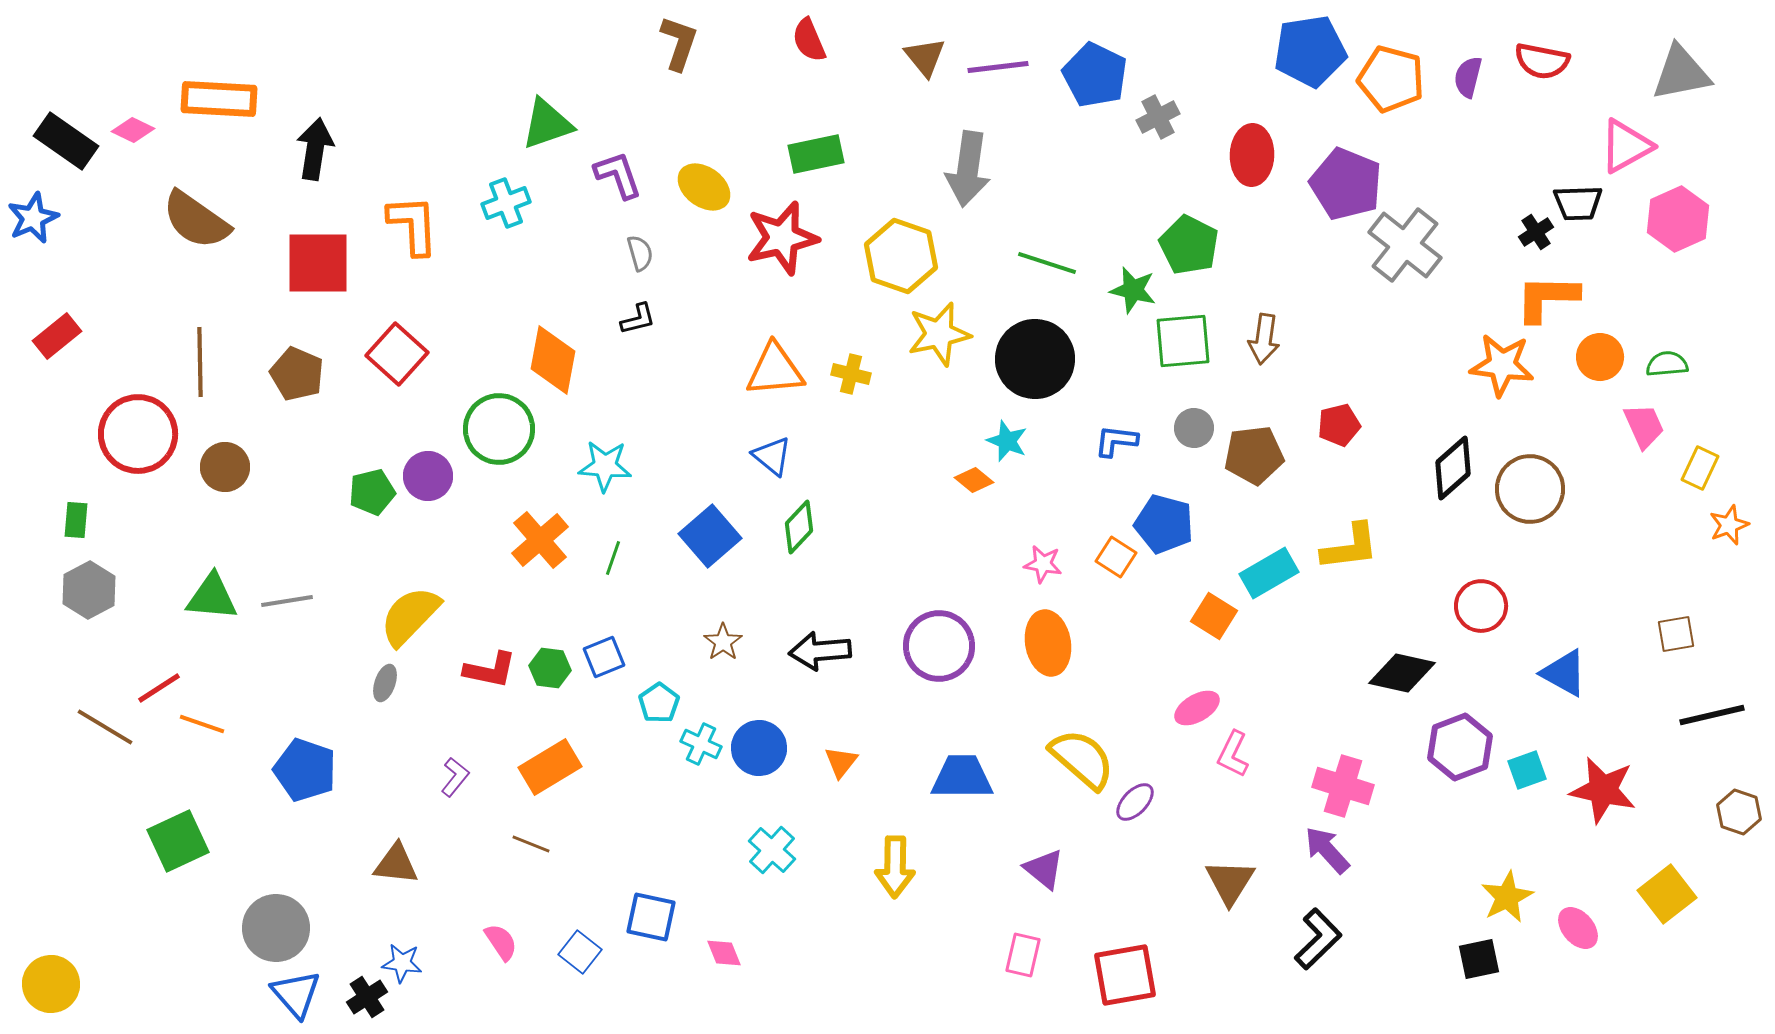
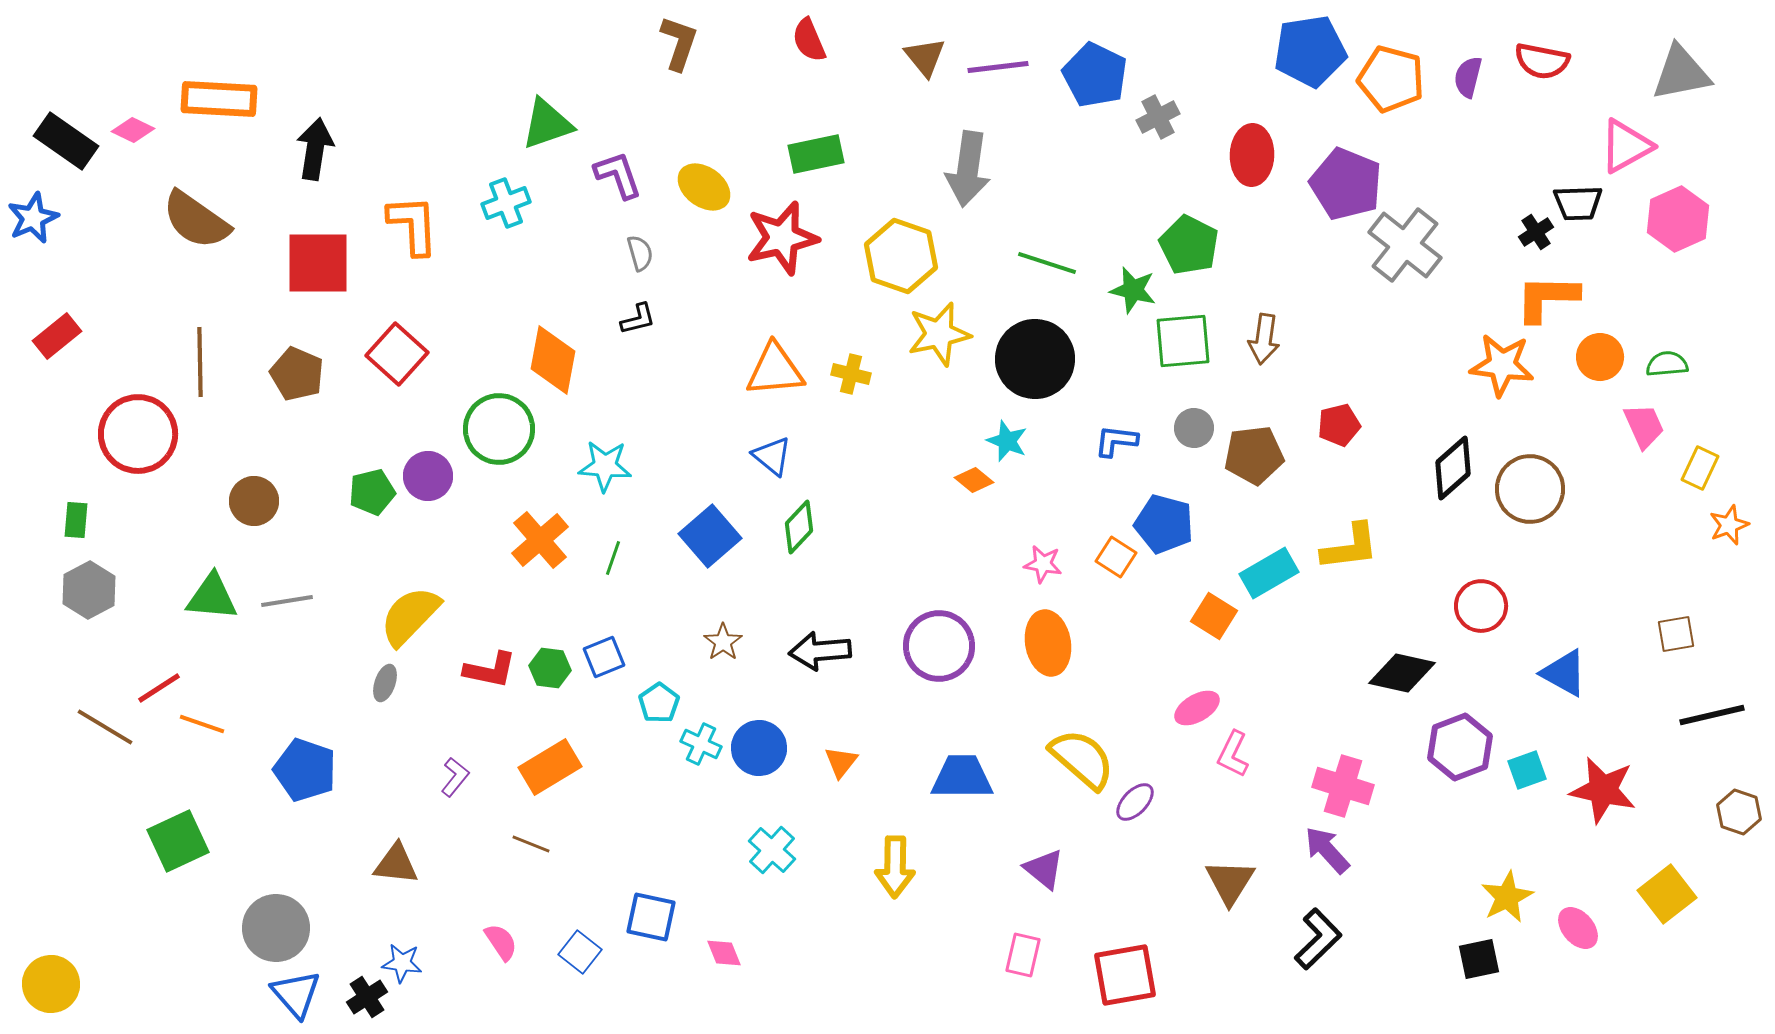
brown circle at (225, 467): moved 29 px right, 34 px down
